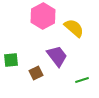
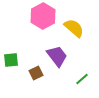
green line: moved 1 px up; rotated 24 degrees counterclockwise
